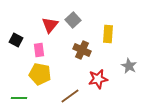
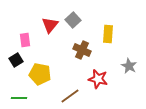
black square: moved 20 px down; rotated 32 degrees clockwise
pink rectangle: moved 14 px left, 10 px up
red star: rotated 24 degrees clockwise
